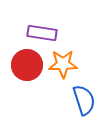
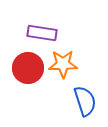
red circle: moved 1 px right, 3 px down
blue semicircle: moved 1 px right, 1 px down
